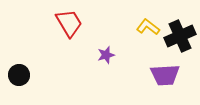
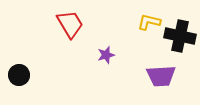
red trapezoid: moved 1 px right, 1 px down
yellow L-shape: moved 1 px right, 5 px up; rotated 25 degrees counterclockwise
black cross: rotated 36 degrees clockwise
purple trapezoid: moved 4 px left, 1 px down
